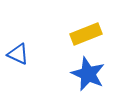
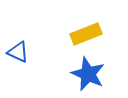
blue triangle: moved 2 px up
